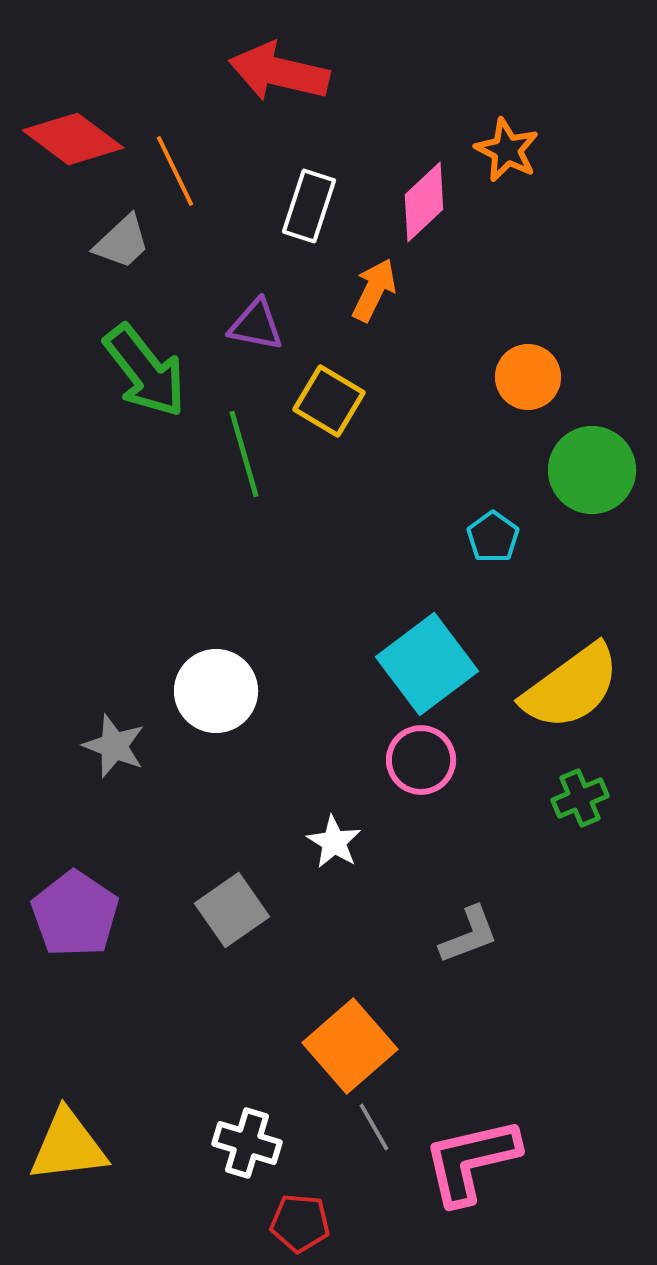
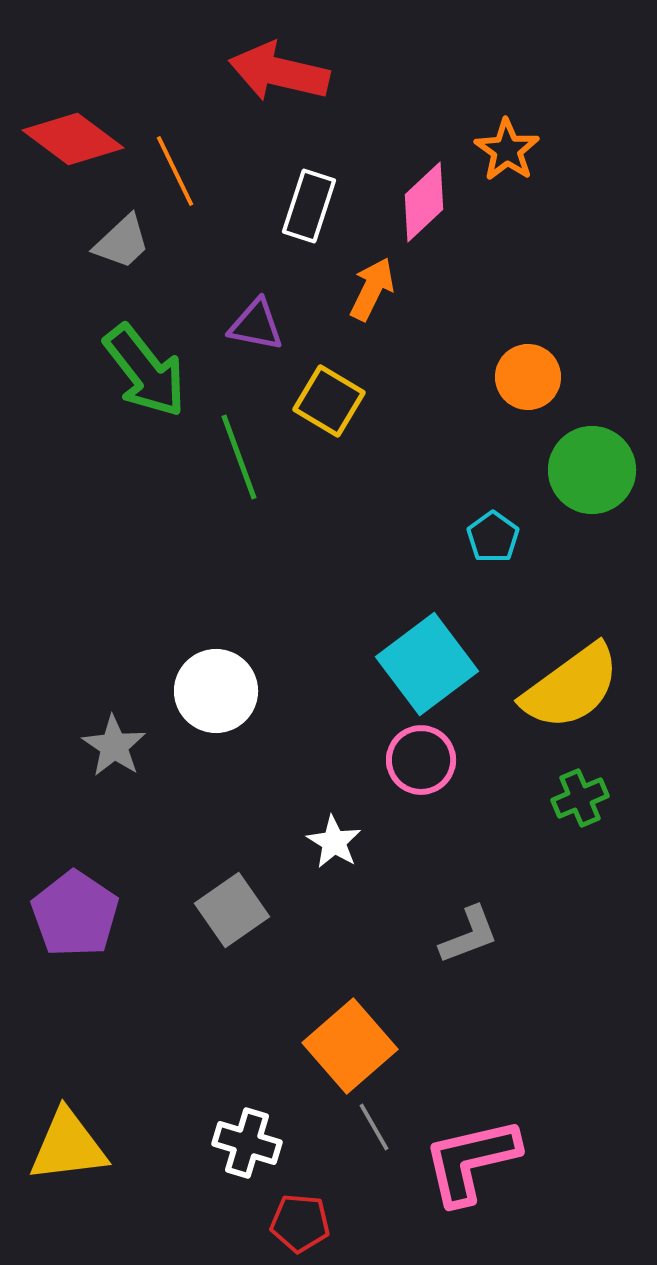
orange star: rotated 8 degrees clockwise
orange arrow: moved 2 px left, 1 px up
green line: moved 5 px left, 3 px down; rotated 4 degrees counterclockwise
gray star: rotated 12 degrees clockwise
